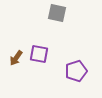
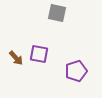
brown arrow: rotated 77 degrees counterclockwise
